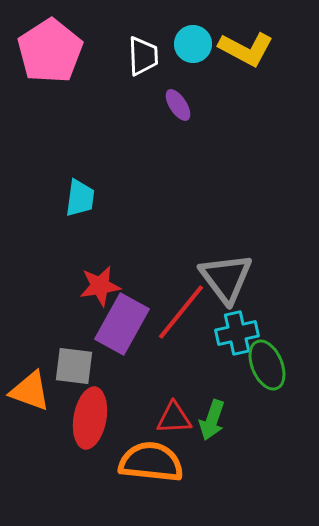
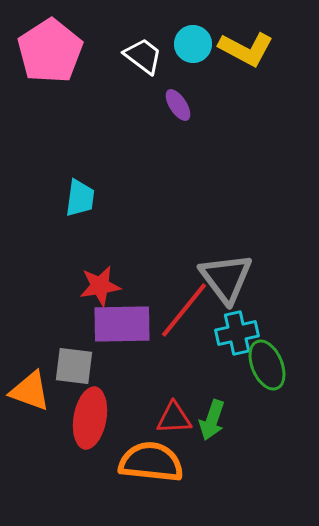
white trapezoid: rotated 51 degrees counterclockwise
red line: moved 3 px right, 2 px up
purple rectangle: rotated 60 degrees clockwise
